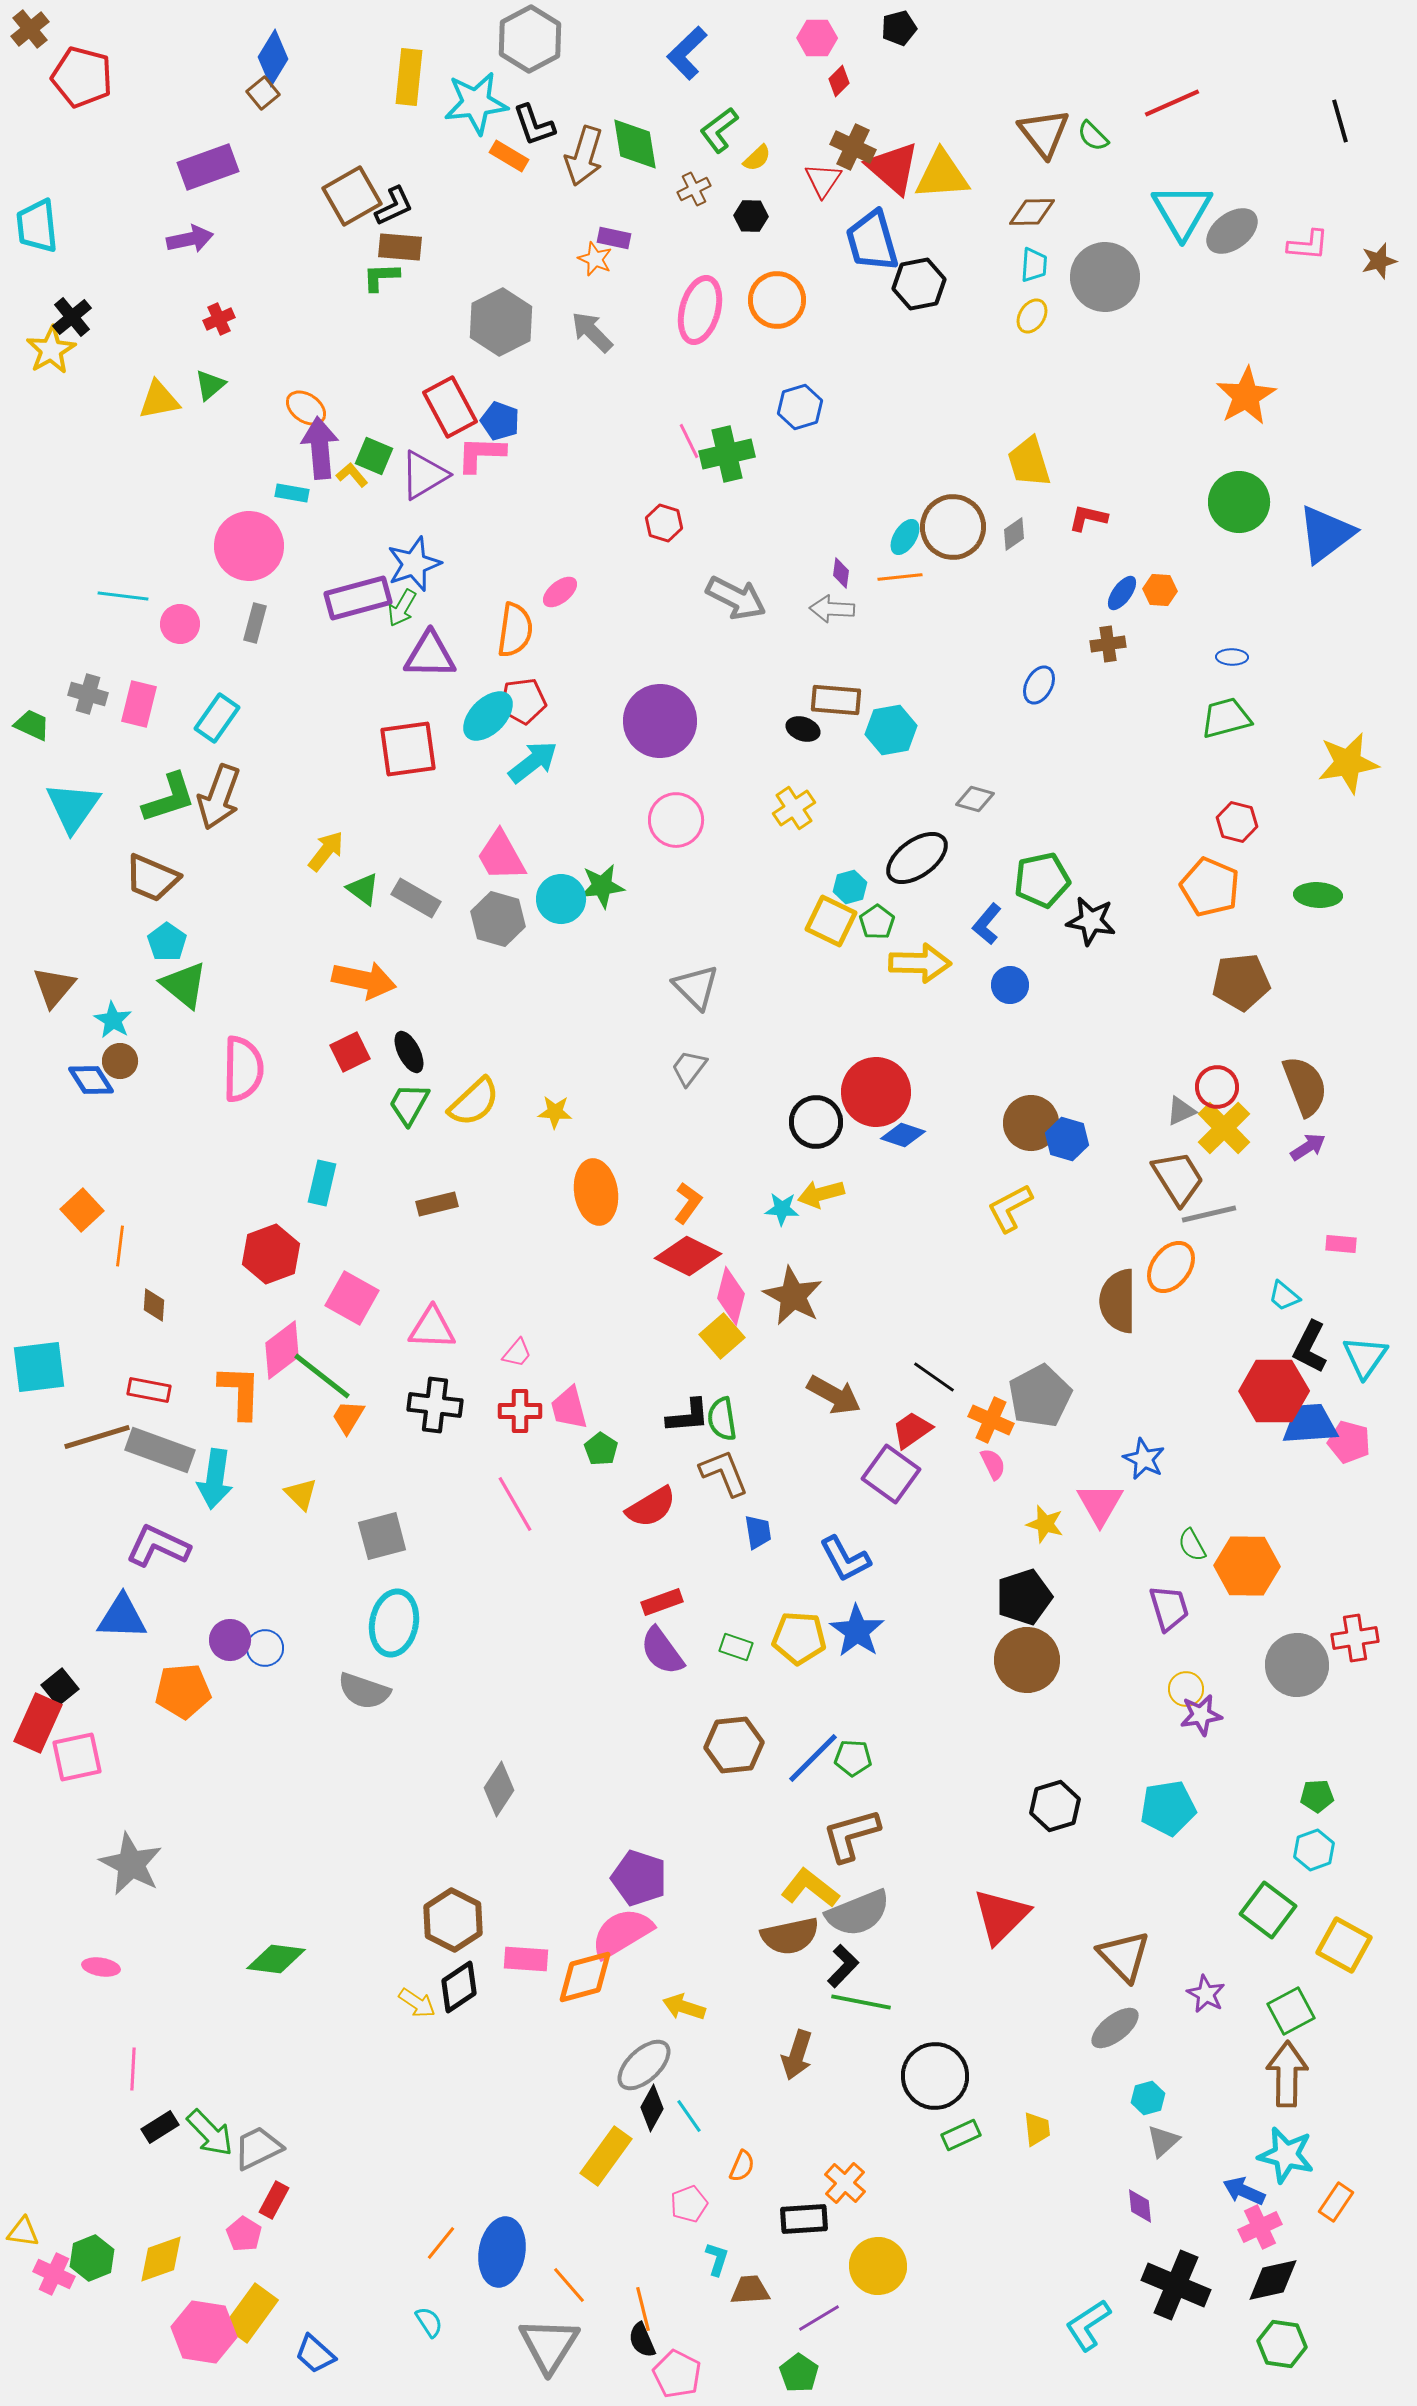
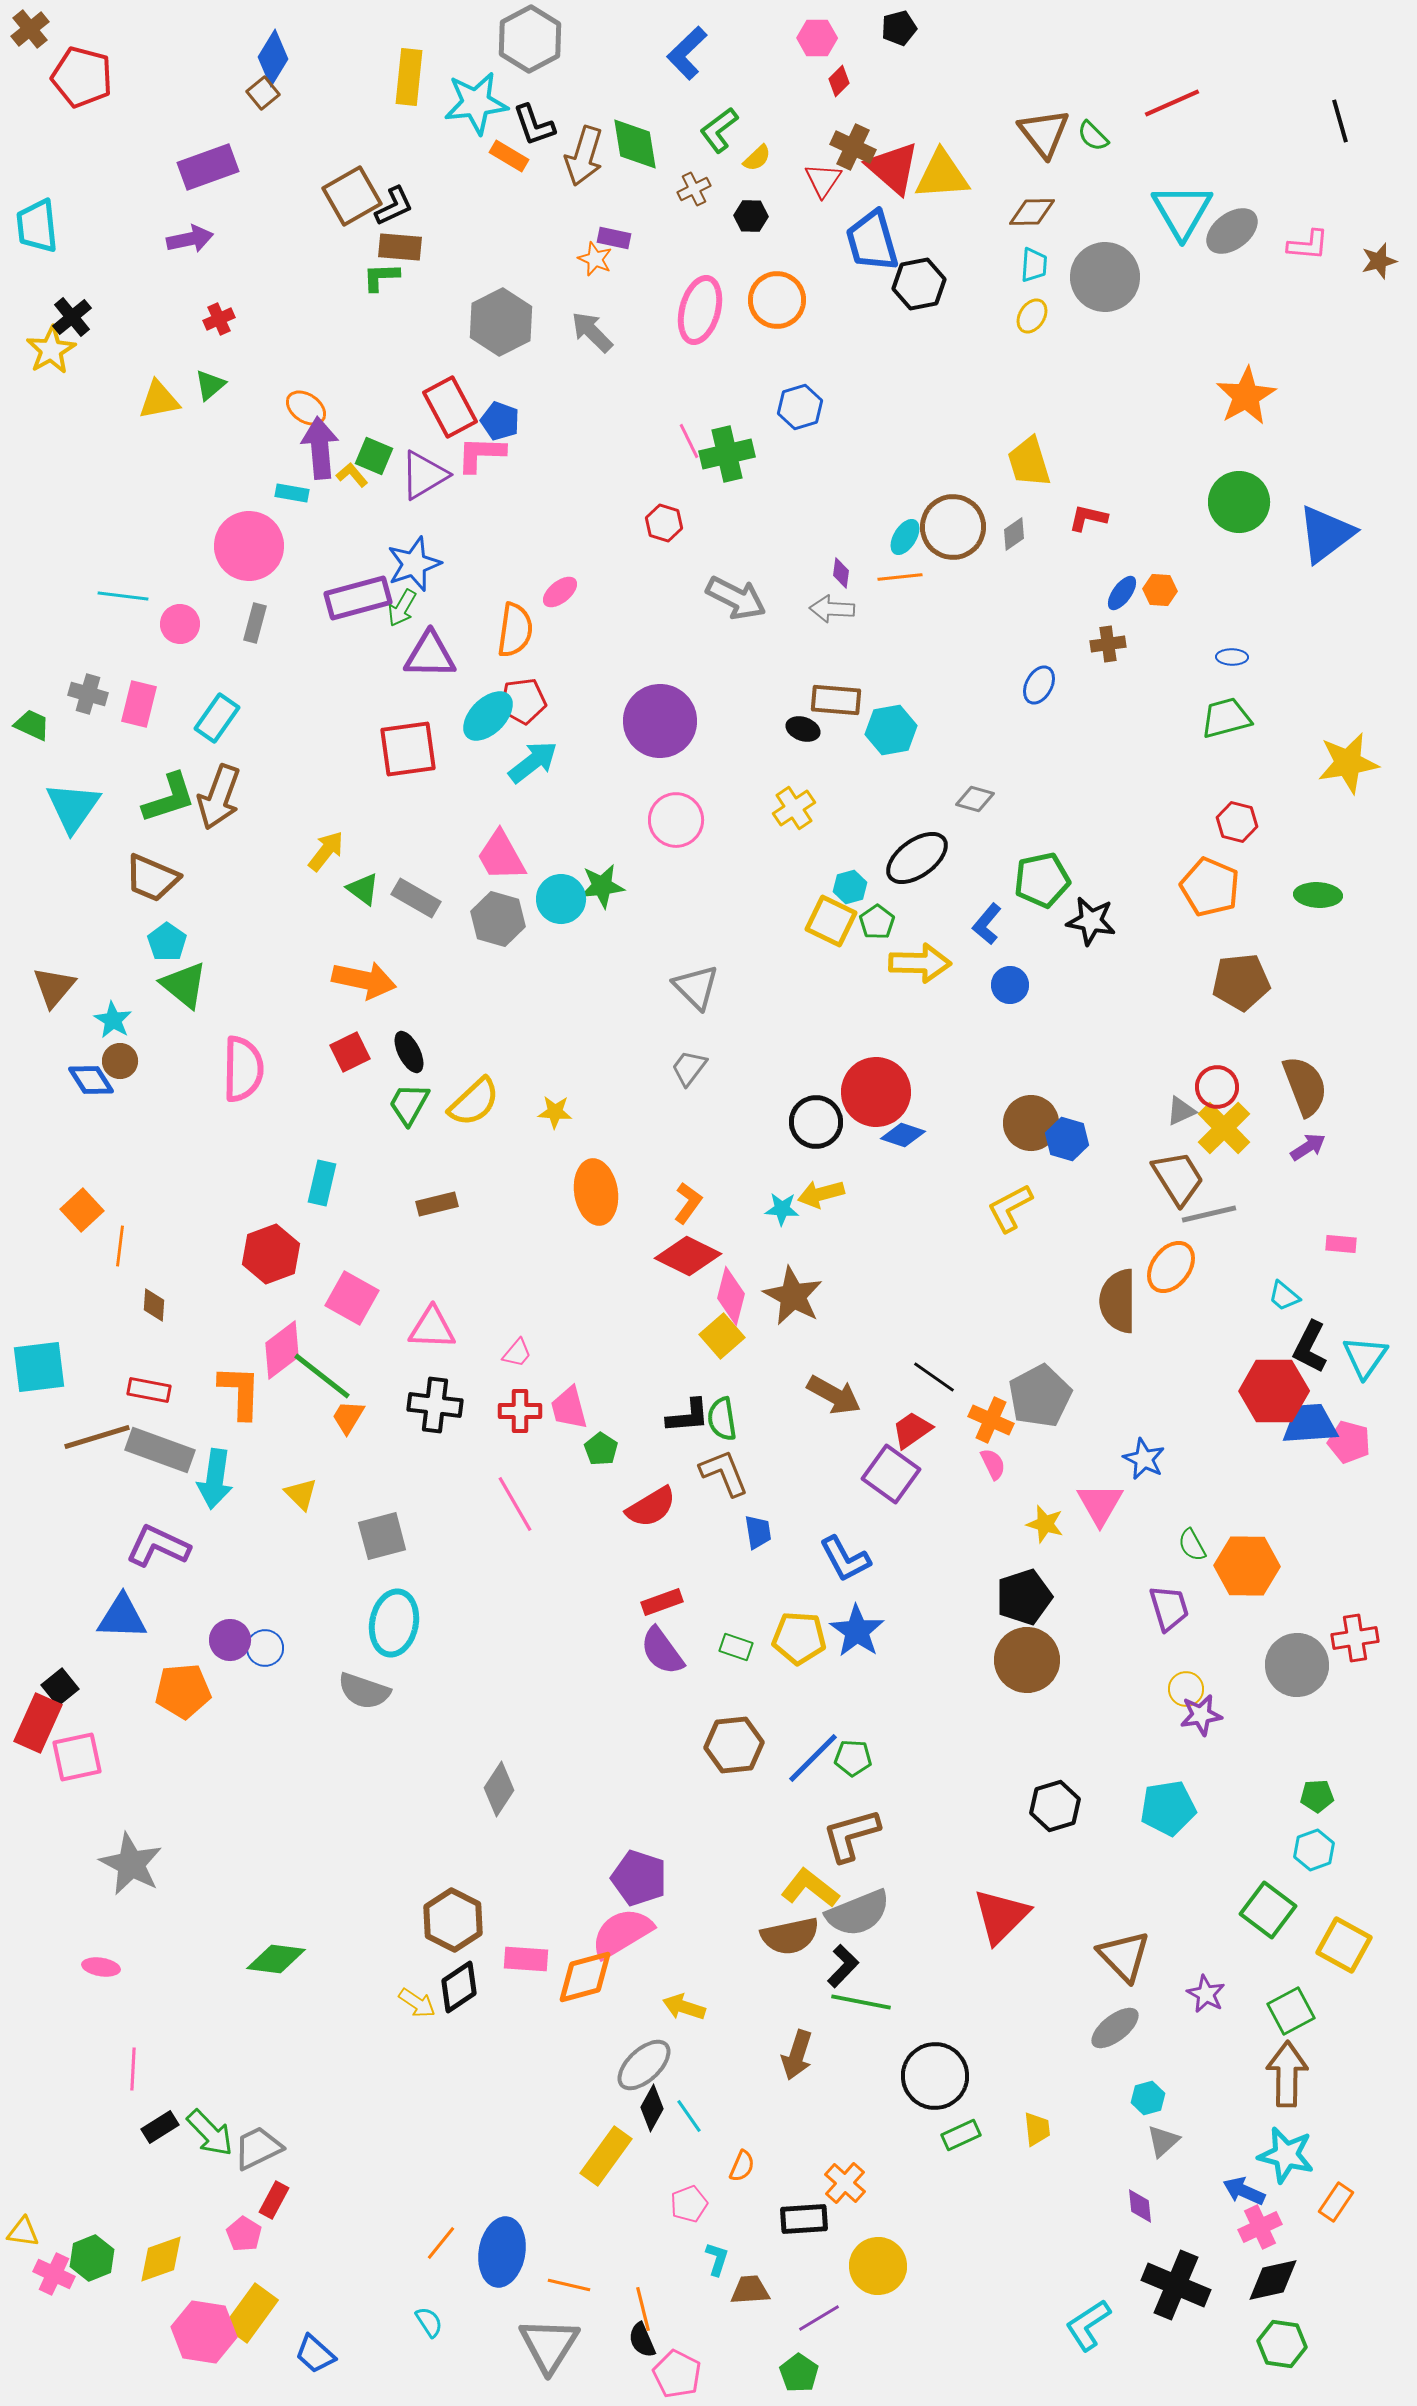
orange line at (569, 2285): rotated 36 degrees counterclockwise
